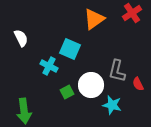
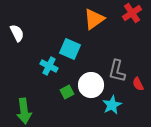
white semicircle: moved 4 px left, 5 px up
cyan star: rotated 30 degrees clockwise
